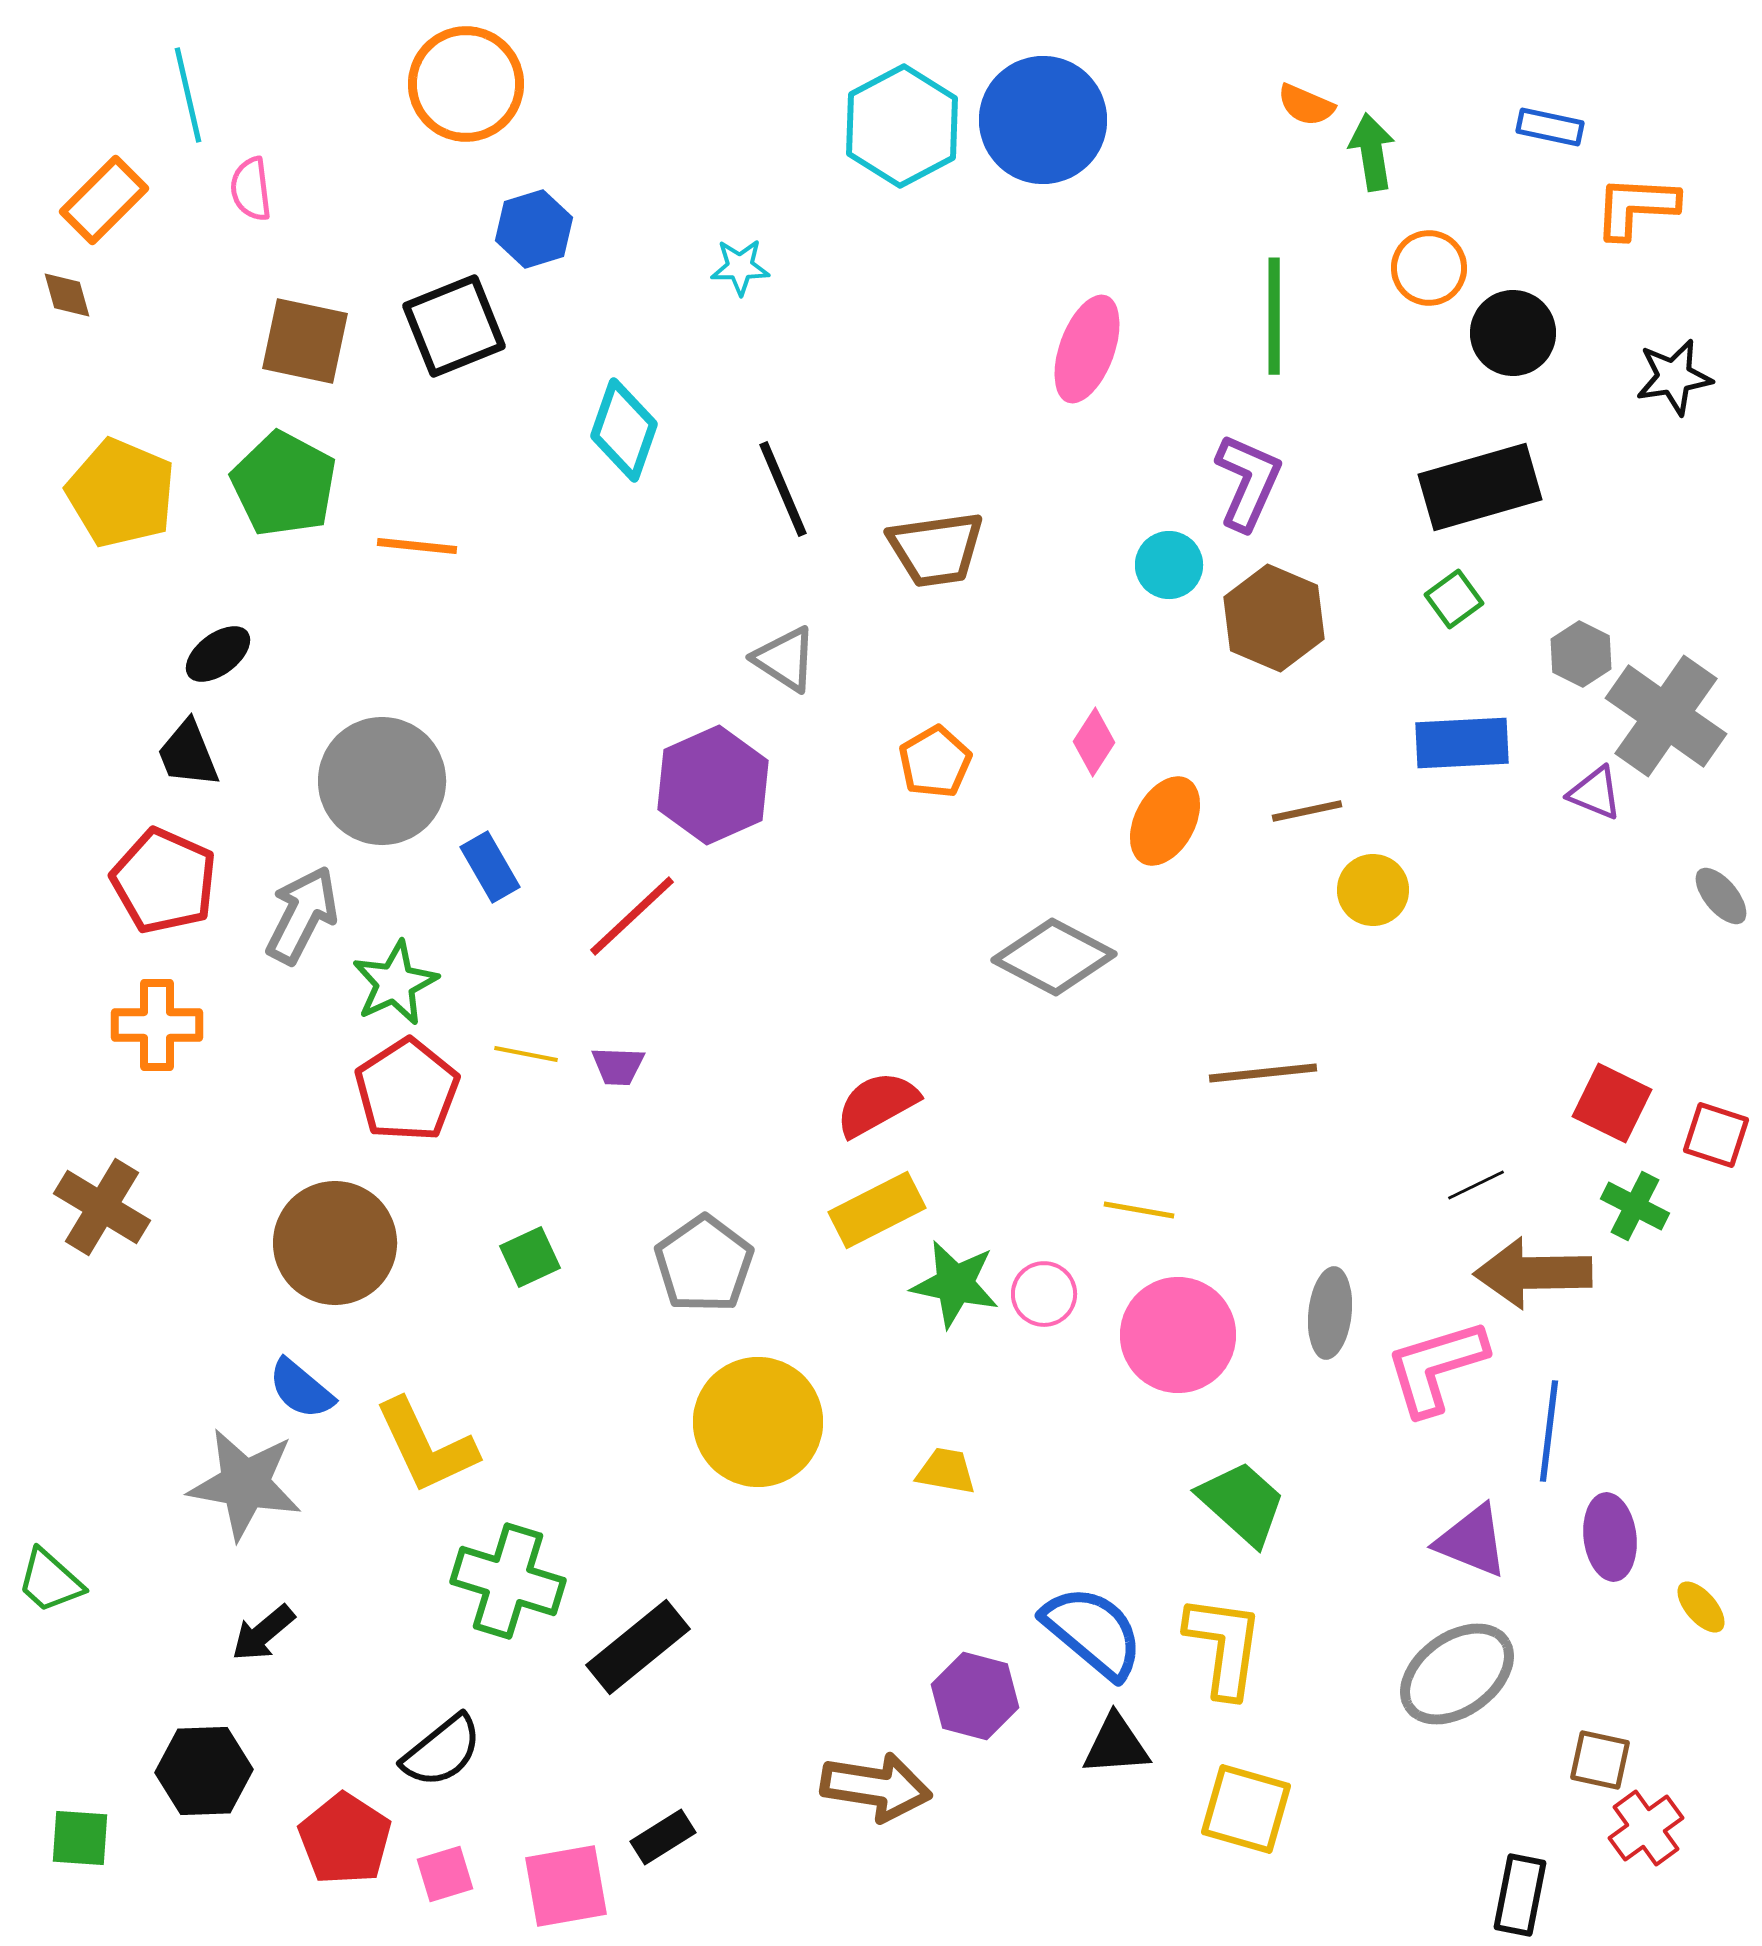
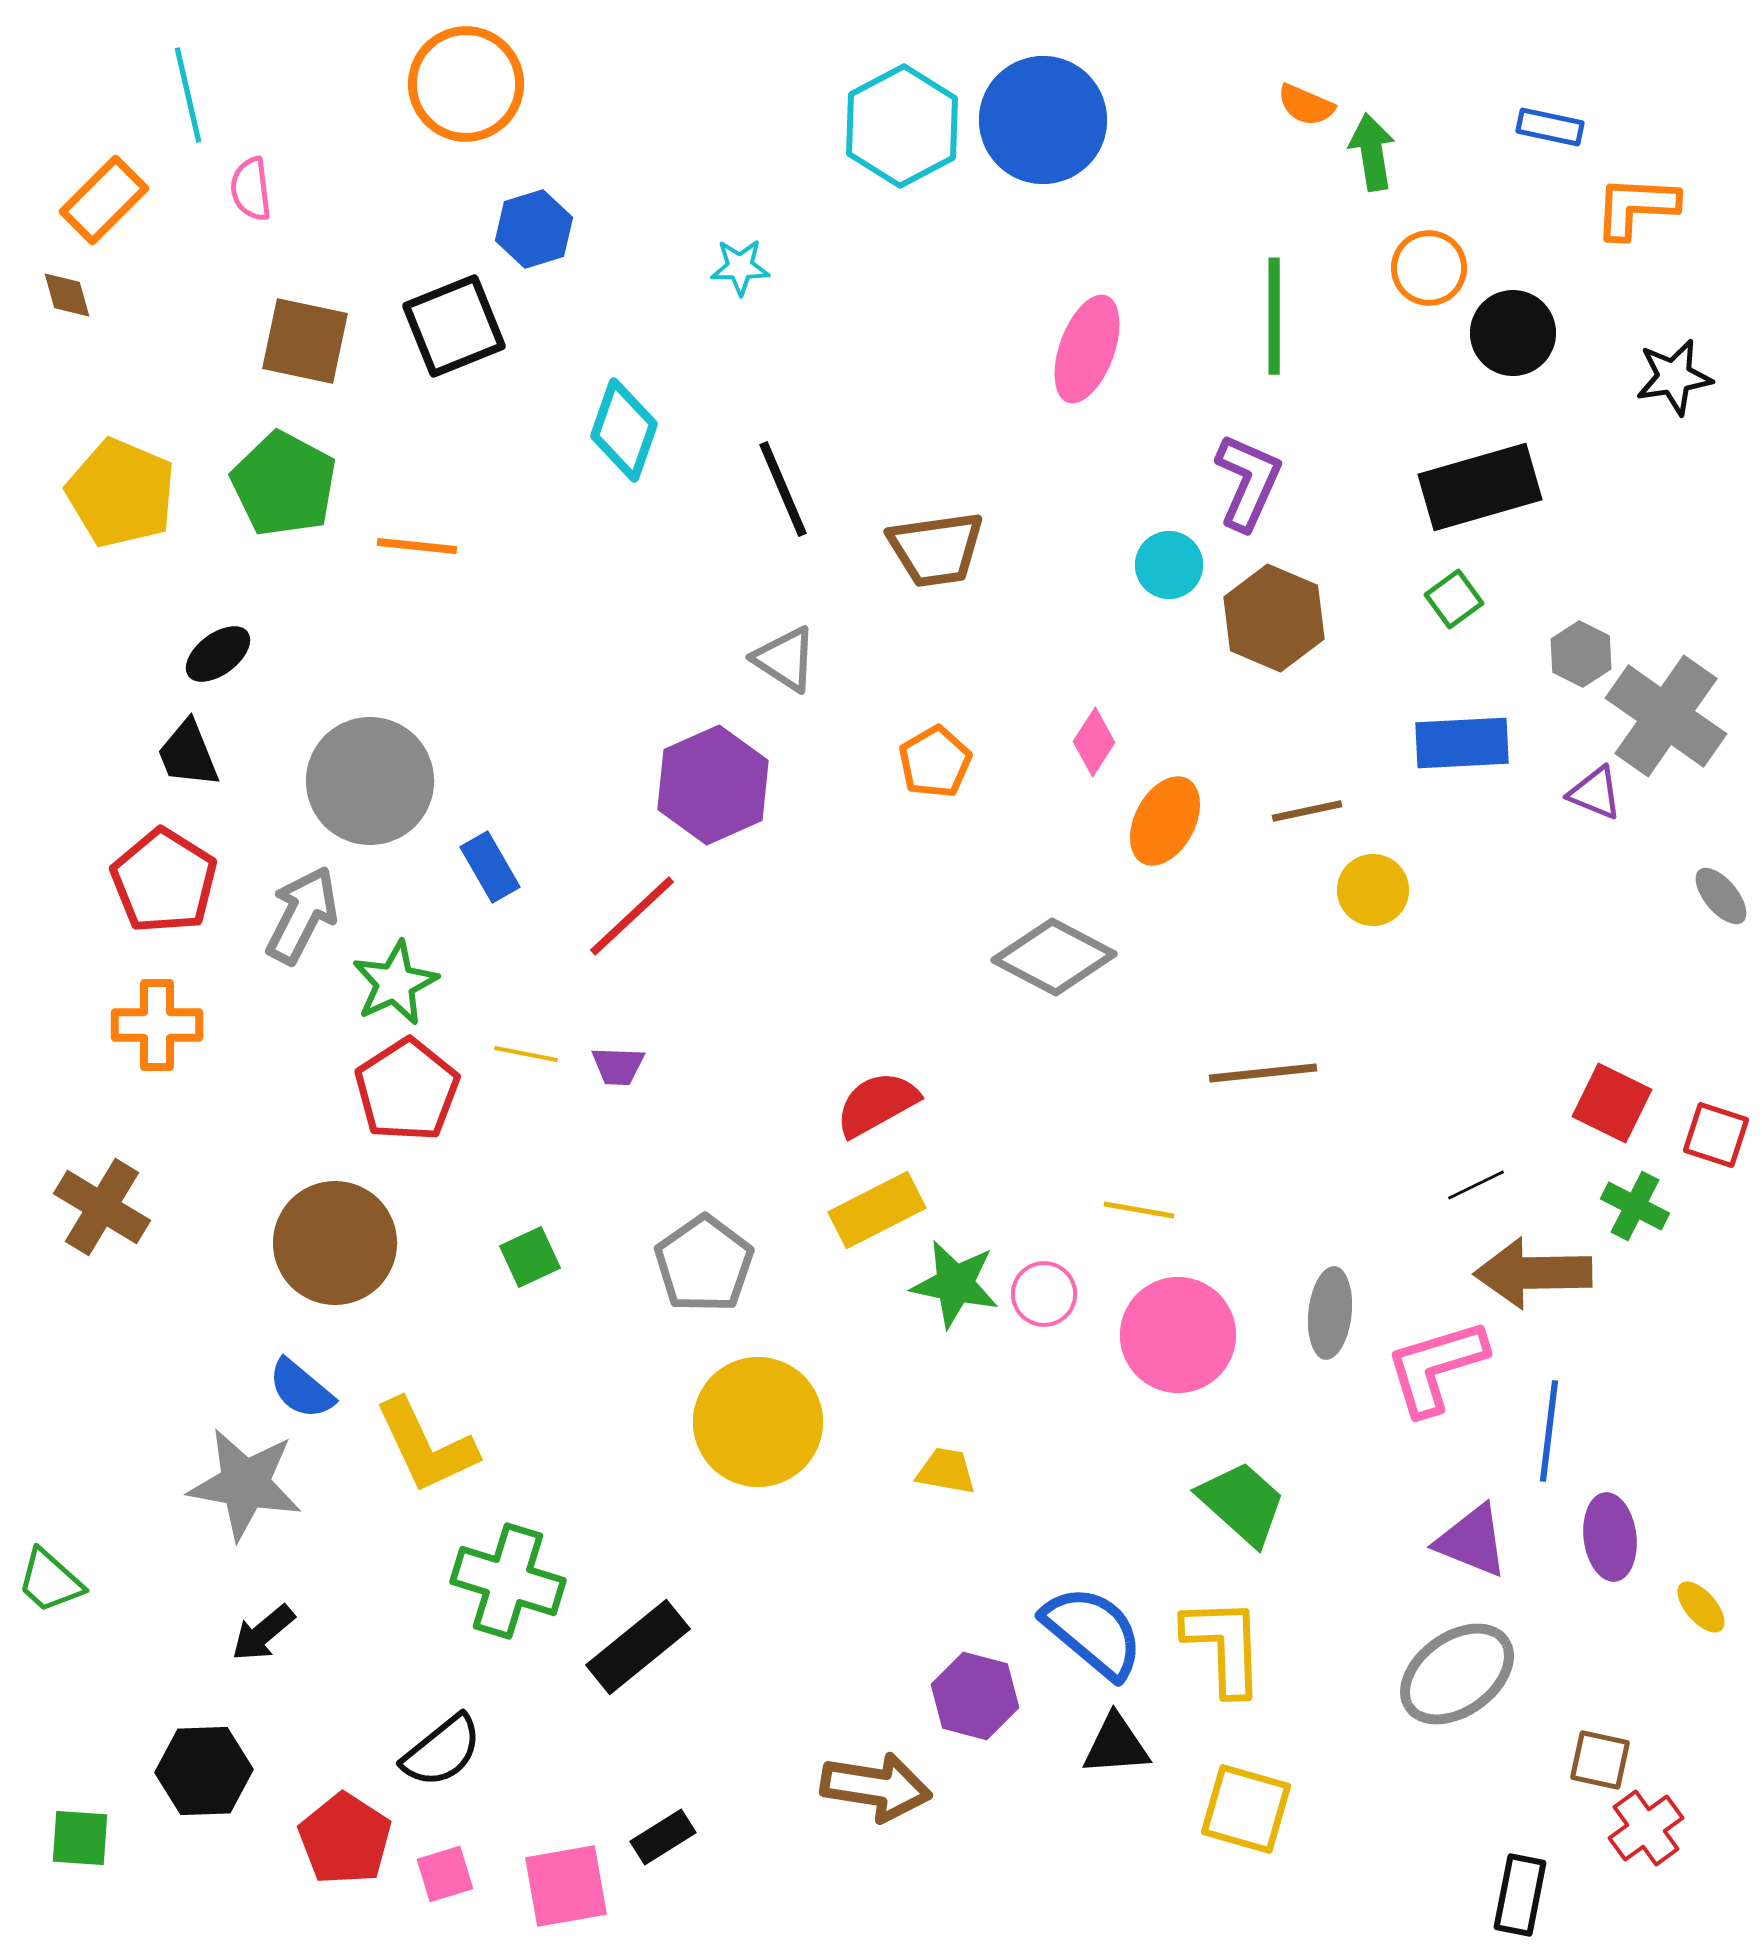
gray circle at (382, 781): moved 12 px left
red pentagon at (164, 881): rotated 8 degrees clockwise
yellow L-shape at (1224, 1646): rotated 10 degrees counterclockwise
